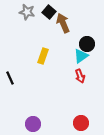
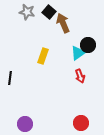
black circle: moved 1 px right, 1 px down
cyan triangle: moved 3 px left, 3 px up
black line: rotated 32 degrees clockwise
purple circle: moved 8 px left
